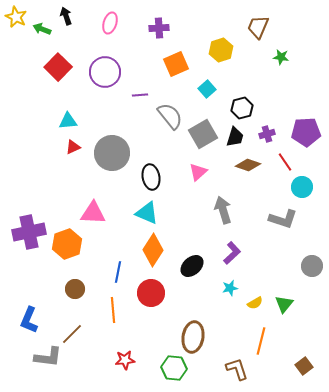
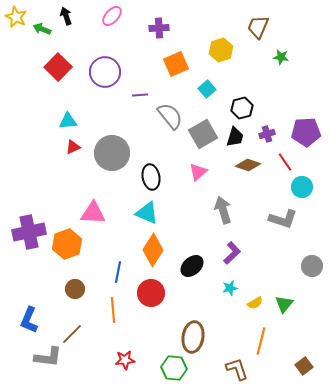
pink ellipse at (110, 23): moved 2 px right, 7 px up; rotated 25 degrees clockwise
